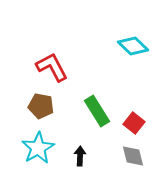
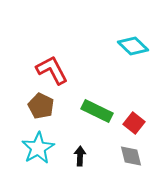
red L-shape: moved 3 px down
brown pentagon: rotated 15 degrees clockwise
green rectangle: rotated 32 degrees counterclockwise
gray diamond: moved 2 px left
